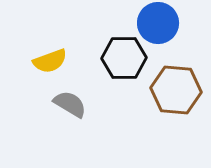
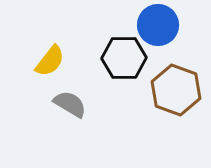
blue circle: moved 2 px down
yellow semicircle: rotated 32 degrees counterclockwise
brown hexagon: rotated 15 degrees clockwise
